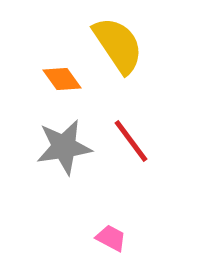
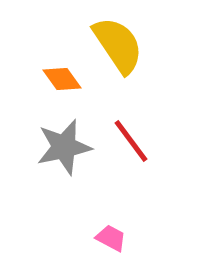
gray star: rotated 4 degrees counterclockwise
